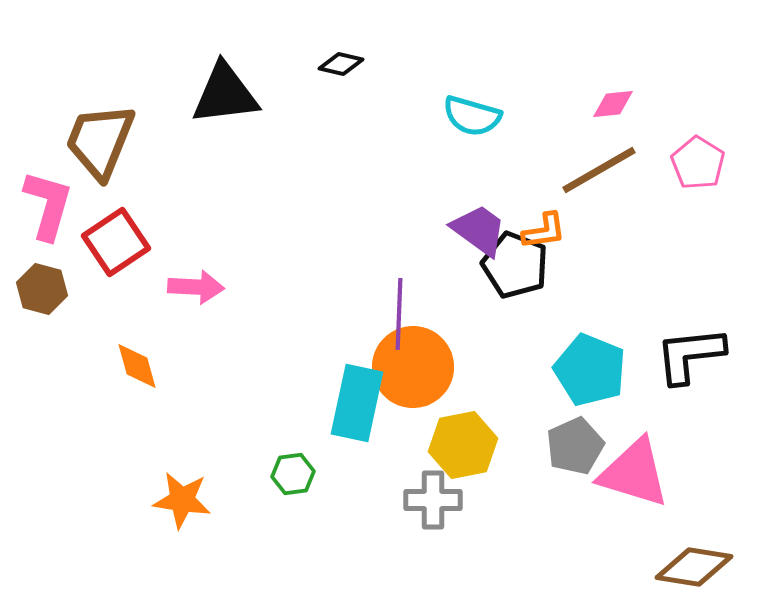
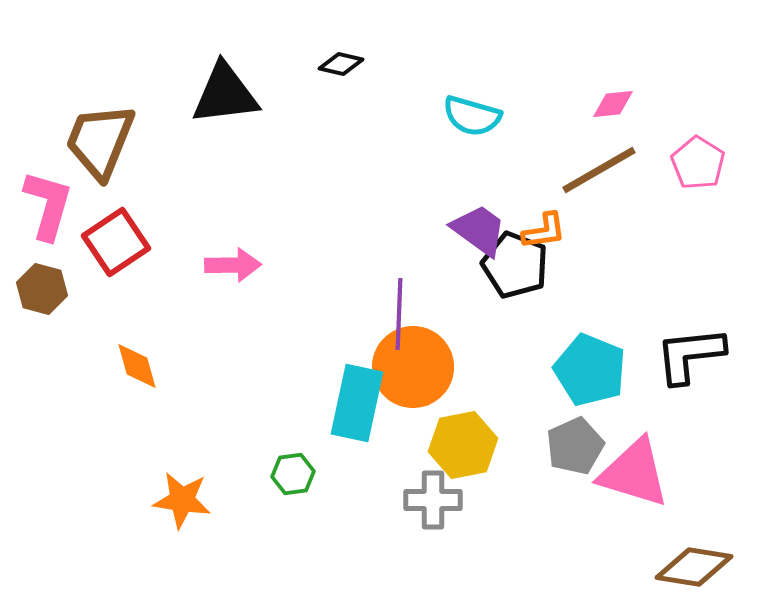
pink arrow: moved 37 px right, 22 px up; rotated 4 degrees counterclockwise
